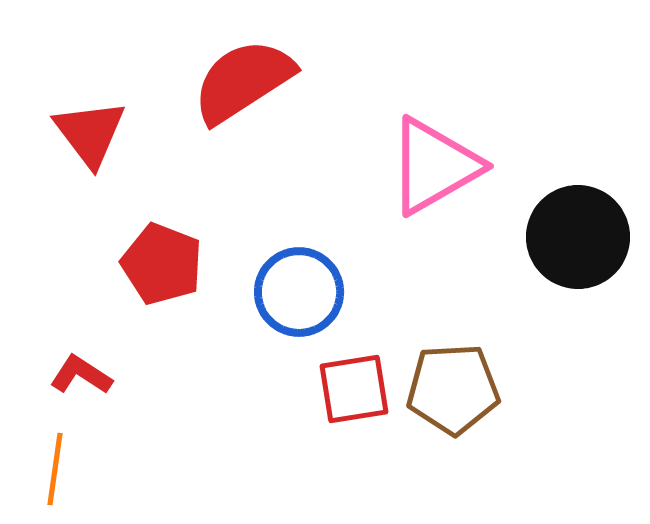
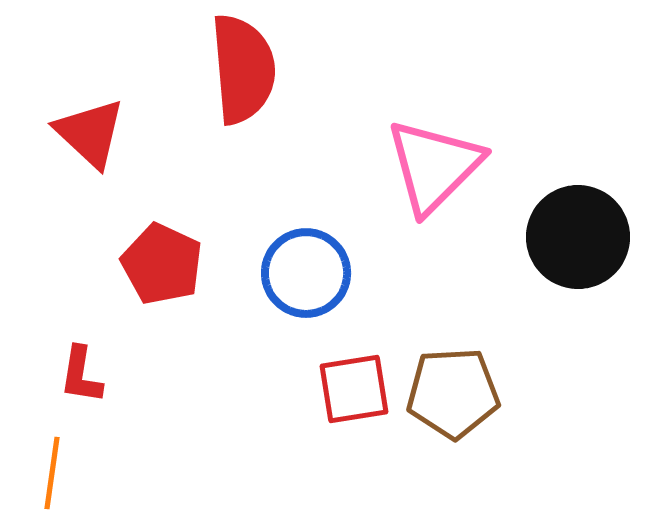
red semicircle: moved 12 px up; rotated 118 degrees clockwise
red triangle: rotated 10 degrees counterclockwise
pink triangle: rotated 15 degrees counterclockwise
red pentagon: rotated 4 degrees clockwise
blue circle: moved 7 px right, 19 px up
red L-shape: rotated 114 degrees counterclockwise
brown pentagon: moved 4 px down
orange line: moved 3 px left, 4 px down
